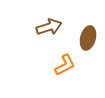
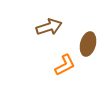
brown ellipse: moved 6 px down
